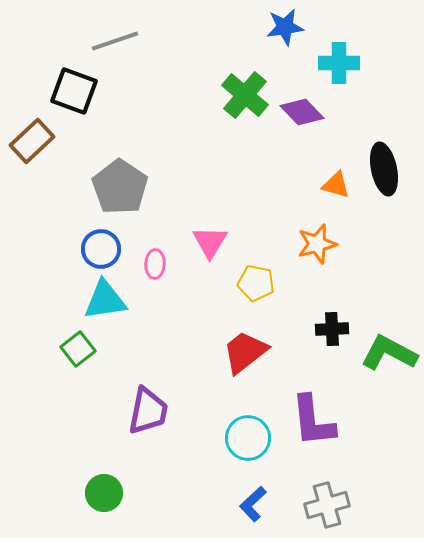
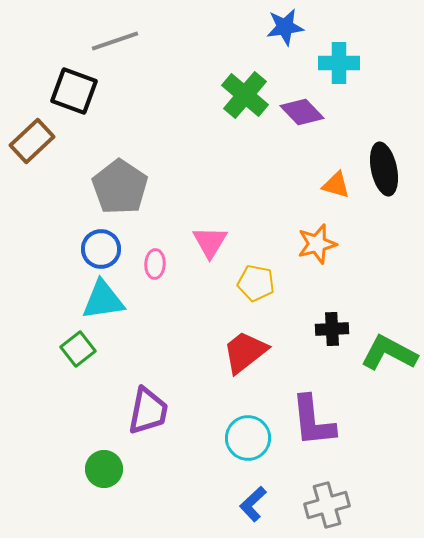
cyan triangle: moved 2 px left
green circle: moved 24 px up
